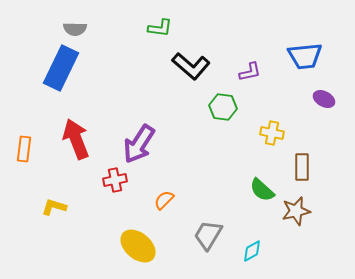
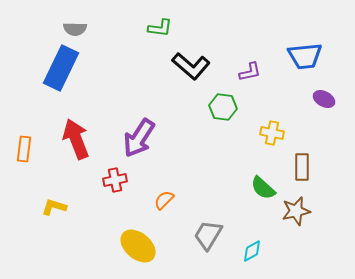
purple arrow: moved 6 px up
green semicircle: moved 1 px right, 2 px up
